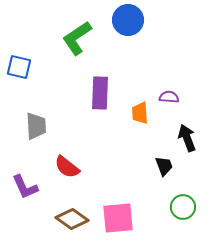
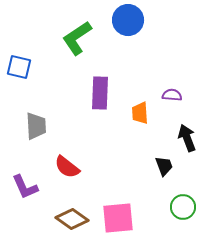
purple semicircle: moved 3 px right, 2 px up
